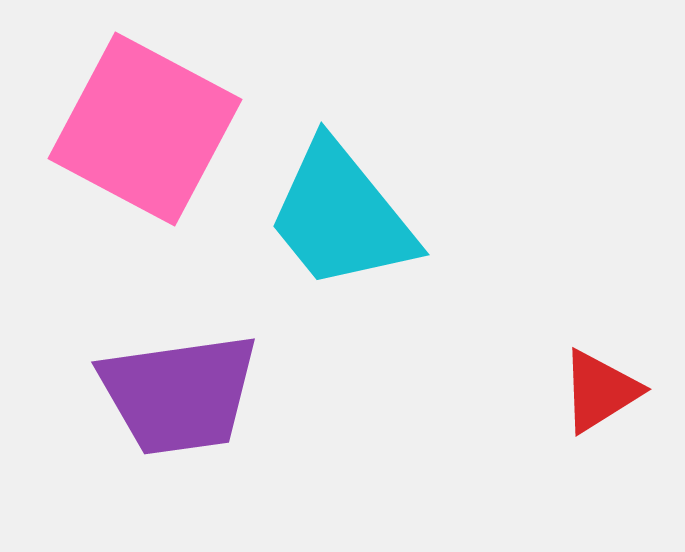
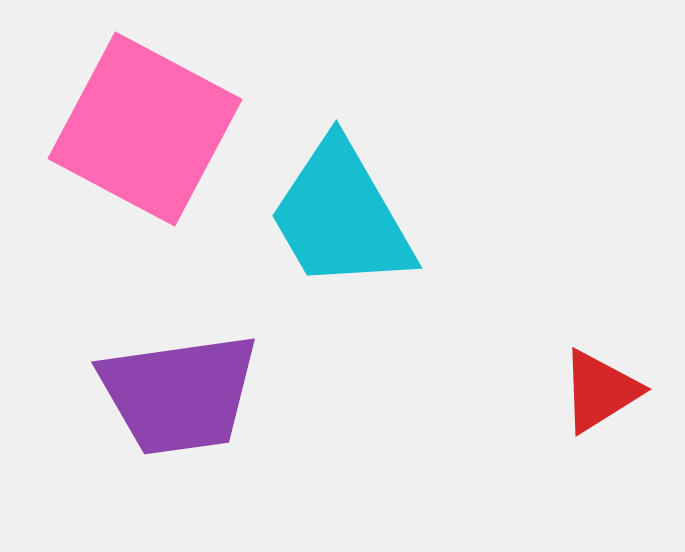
cyan trapezoid: rotated 9 degrees clockwise
